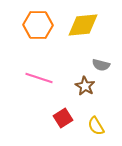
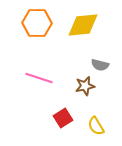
orange hexagon: moved 1 px left, 2 px up
gray semicircle: moved 1 px left
brown star: rotated 30 degrees clockwise
